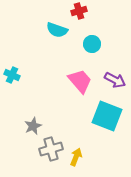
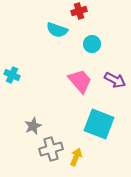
cyan square: moved 8 px left, 8 px down
